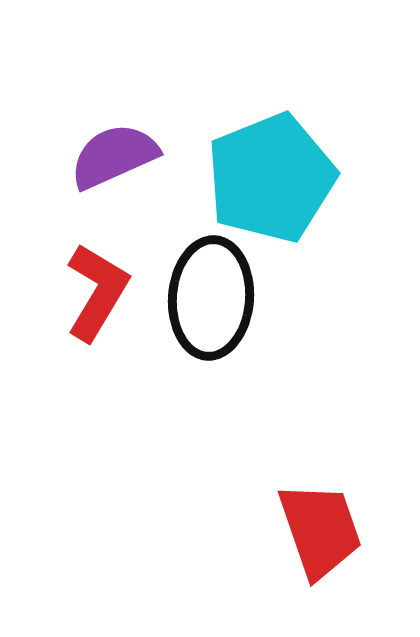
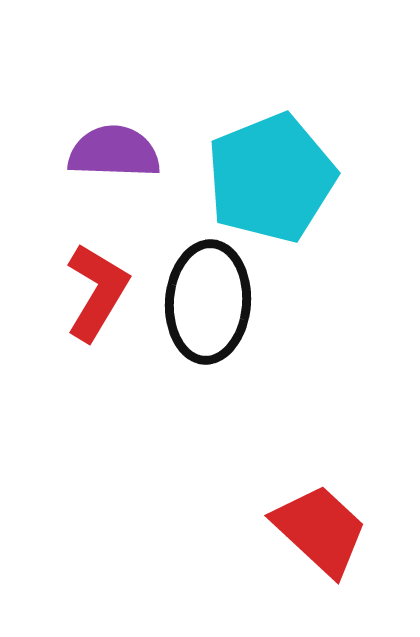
purple semicircle: moved 4 px up; rotated 26 degrees clockwise
black ellipse: moved 3 px left, 4 px down
red trapezoid: rotated 28 degrees counterclockwise
